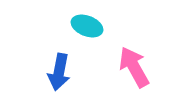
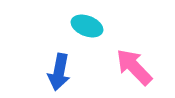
pink arrow: rotated 15 degrees counterclockwise
